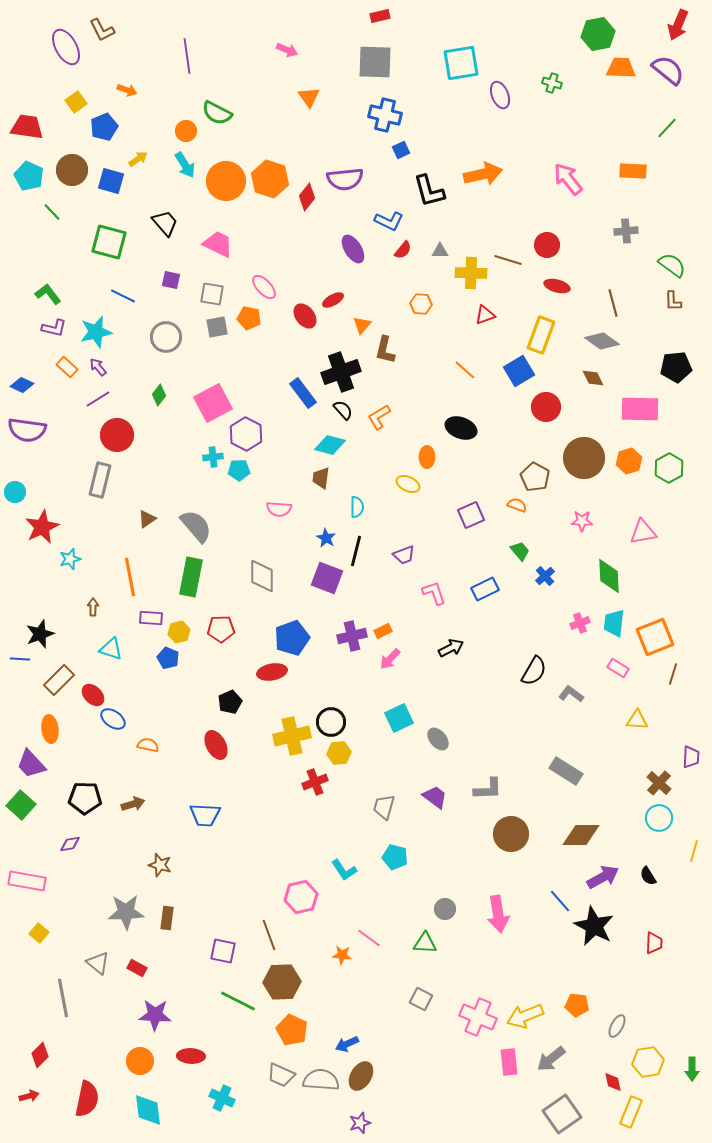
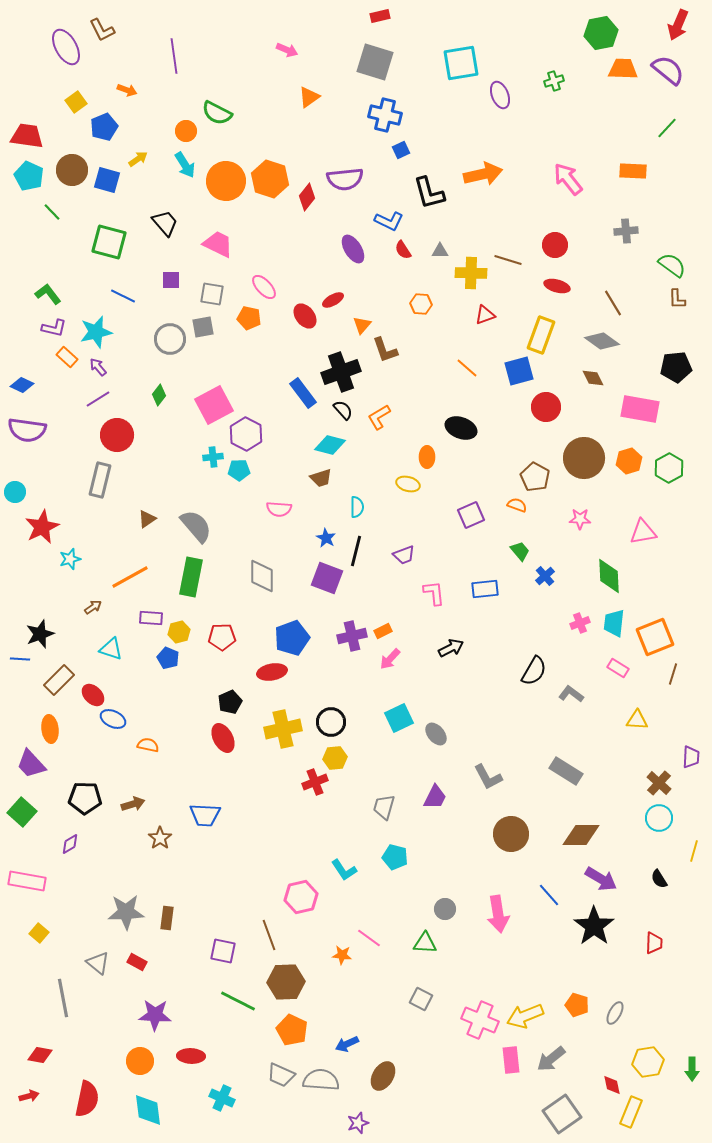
green hexagon at (598, 34): moved 3 px right, 1 px up
purple line at (187, 56): moved 13 px left
gray square at (375, 62): rotated 15 degrees clockwise
orange trapezoid at (621, 68): moved 2 px right, 1 px down
green cross at (552, 83): moved 2 px right, 2 px up; rotated 36 degrees counterclockwise
orange triangle at (309, 97): rotated 30 degrees clockwise
red trapezoid at (27, 127): moved 9 px down
blue square at (111, 181): moved 4 px left, 1 px up
black L-shape at (429, 191): moved 2 px down
red circle at (547, 245): moved 8 px right
red semicircle at (403, 250): rotated 108 degrees clockwise
purple square at (171, 280): rotated 12 degrees counterclockwise
brown L-shape at (673, 301): moved 4 px right, 2 px up
brown line at (613, 303): rotated 16 degrees counterclockwise
gray square at (217, 327): moved 14 px left
gray circle at (166, 337): moved 4 px right, 2 px down
brown L-shape at (385, 350): rotated 32 degrees counterclockwise
orange rectangle at (67, 367): moved 10 px up
orange line at (465, 370): moved 2 px right, 2 px up
blue square at (519, 371): rotated 16 degrees clockwise
pink square at (213, 403): moved 1 px right, 2 px down
pink rectangle at (640, 409): rotated 9 degrees clockwise
brown trapezoid at (321, 478): rotated 115 degrees counterclockwise
yellow ellipse at (408, 484): rotated 10 degrees counterclockwise
pink star at (582, 521): moved 2 px left, 2 px up
orange line at (130, 577): rotated 72 degrees clockwise
blue rectangle at (485, 589): rotated 20 degrees clockwise
pink L-shape at (434, 593): rotated 12 degrees clockwise
brown arrow at (93, 607): rotated 54 degrees clockwise
red pentagon at (221, 629): moved 1 px right, 8 px down
blue ellipse at (113, 719): rotated 10 degrees counterclockwise
yellow cross at (292, 736): moved 9 px left, 7 px up
gray ellipse at (438, 739): moved 2 px left, 5 px up
red ellipse at (216, 745): moved 7 px right, 7 px up
yellow hexagon at (339, 753): moved 4 px left, 5 px down
gray L-shape at (488, 789): moved 12 px up; rotated 64 degrees clockwise
purple trapezoid at (435, 797): rotated 80 degrees clockwise
green square at (21, 805): moved 1 px right, 7 px down
purple diamond at (70, 844): rotated 20 degrees counterclockwise
brown star at (160, 865): moved 27 px up; rotated 20 degrees clockwise
black semicircle at (648, 876): moved 11 px right, 3 px down
purple arrow at (603, 877): moved 2 px left, 2 px down; rotated 60 degrees clockwise
blue line at (560, 901): moved 11 px left, 6 px up
black star at (594, 926): rotated 9 degrees clockwise
red rectangle at (137, 968): moved 6 px up
brown hexagon at (282, 982): moved 4 px right
orange pentagon at (577, 1005): rotated 10 degrees clockwise
pink cross at (478, 1017): moved 2 px right, 3 px down
gray ellipse at (617, 1026): moved 2 px left, 13 px up
red diamond at (40, 1055): rotated 55 degrees clockwise
pink rectangle at (509, 1062): moved 2 px right, 2 px up
brown ellipse at (361, 1076): moved 22 px right
red diamond at (613, 1082): moved 1 px left, 3 px down
purple star at (360, 1123): moved 2 px left
